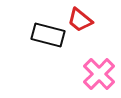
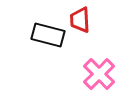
red trapezoid: rotated 48 degrees clockwise
